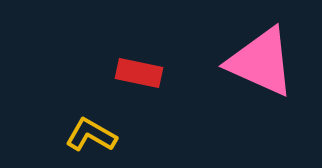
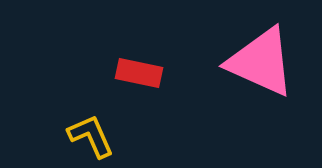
yellow L-shape: moved 1 px down; rotated 36 degrees clockwise
